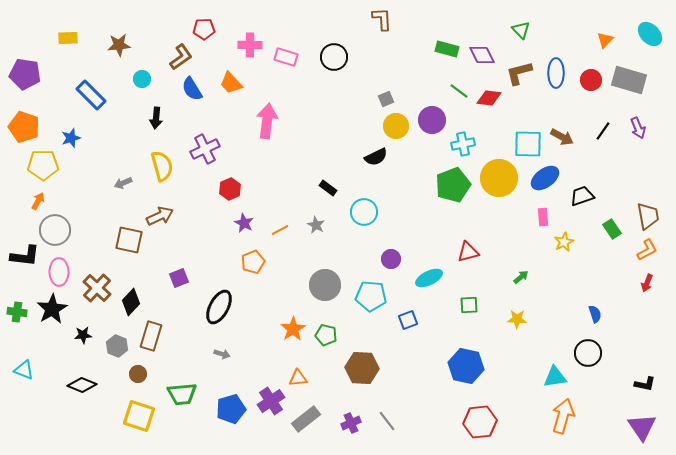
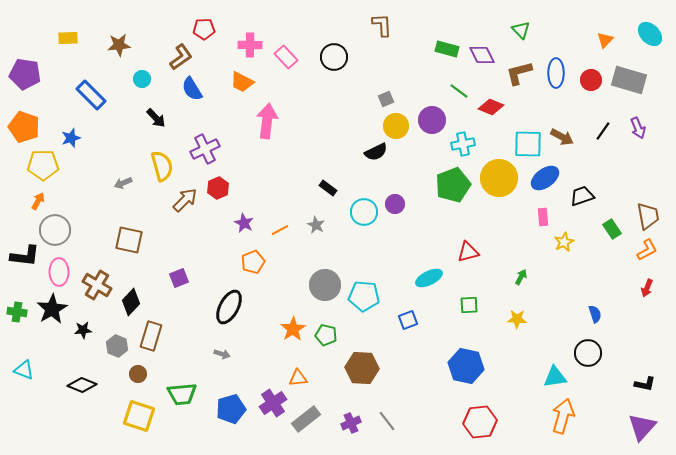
brown L-shape at (382, 19): moved 6 px down
pink rectangle at (286, 57): rotated 30 degrees clockwise
orange trapezoid at (231, 83): moved 11 px right, 1 px up; rotated 20 degrees counterclockwise
red diamond at (489, 98): moved 2 px right, 9 px down; rotated 15 degrees clockwise
black arrow at (156, 118): rotated 50 degrees counterclockwise
black semicircle at (376, 157): moved 5 px up
red hexagon at (230, 189): moved 12 px left, 1 px up
brown arrow at (160, 216): moved 25 px right, 16 px up; rotated 20 degrees counterclockwise
purple circle at (391, 259): moved 4 px right, 55 px up
green arrow at (521, 277): rotated 21 degrees counterclockwise
red arrow at (647, 283): moved 5 px down
brown cross at (97, 288): moved 3 px up; rotated 12 degrees counterclockwise
cyan pentagon at (371, 296): moved 7 px left
black ellipse at (219, 307): moved 10 px right
black star at (83, 335): moved 5 px up
purple cross at (271, 401): moved 2 px right, 2 px down
purple triangle at (642, 427): rotated 16 degrees clockwise
